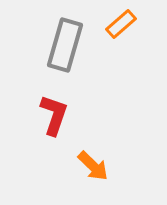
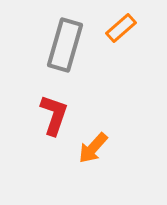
orange rectangle: moved 4 px down
orange arrow: moved 18 px up; rotated 88 degrees clockwise
